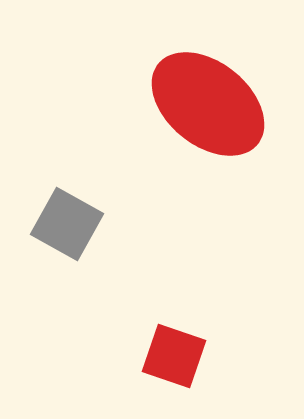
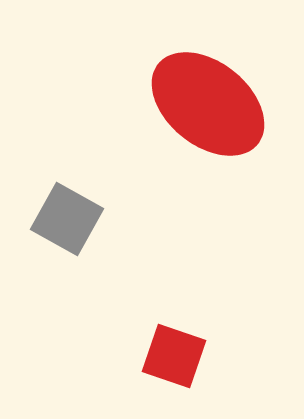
gray square: moved 5 px up
